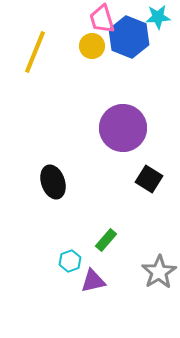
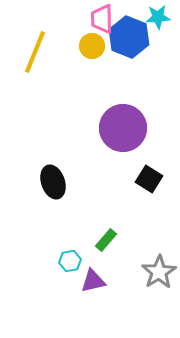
pink trapezoid: rotated 16 degrees clockwise
cyan hexagon: rotated 10 degrees clockwise
